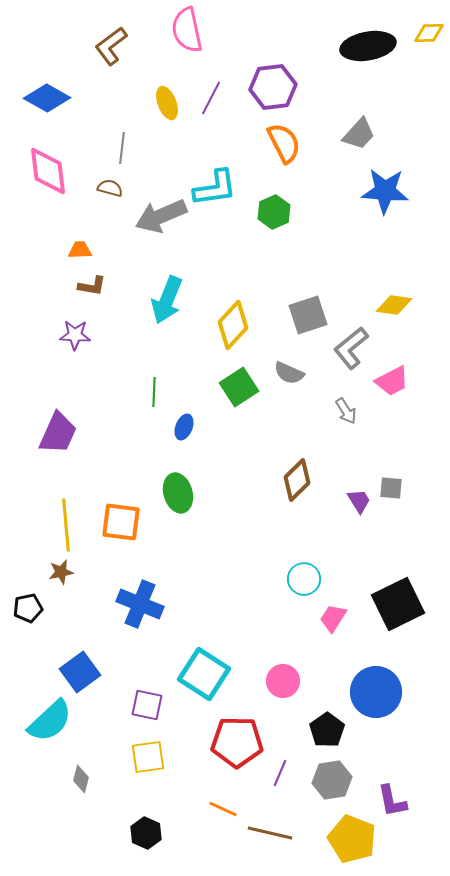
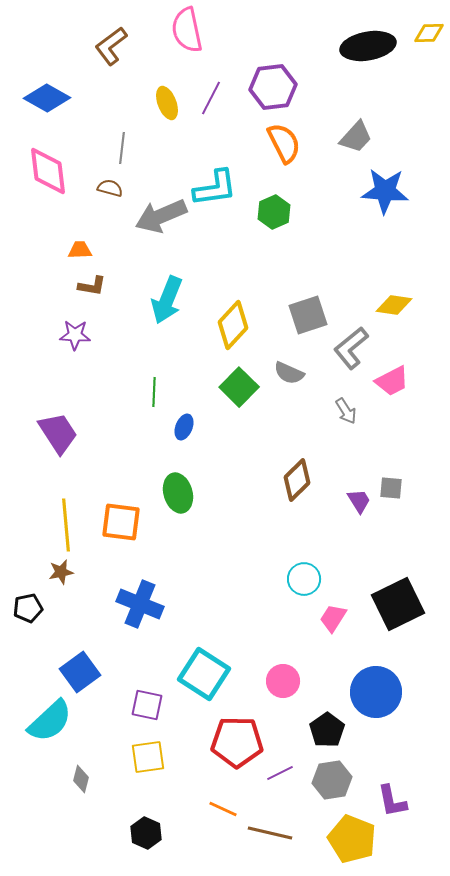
gray trapezoid at (359, 134): moved 3 px left, 3 px down
green square at (239, 387): rotated 12 degrees counterclockwise
purple trapezoid at (58, 433): rotated 57 degrees counterclockwise
purple line at (280, 773): rotated 40 degrees clockwise
